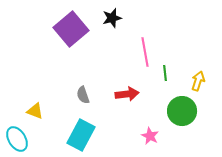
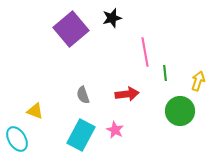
green circle: moved 2 px left
pink star: moved 35 px left, 6 px up
